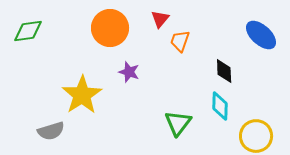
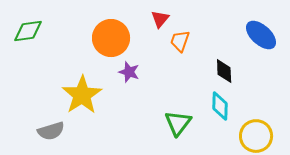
orange circle: moved 1 px right, 10 px down
